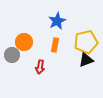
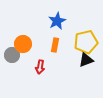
orange circle: moved 1 px left, 2 px down
